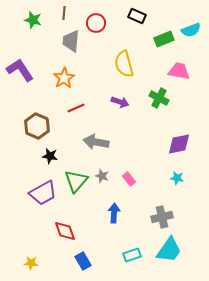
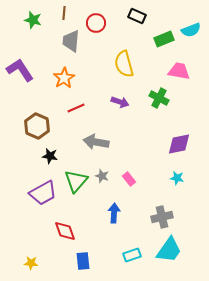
blue rectangle: rotated 24 degrees clockwise
